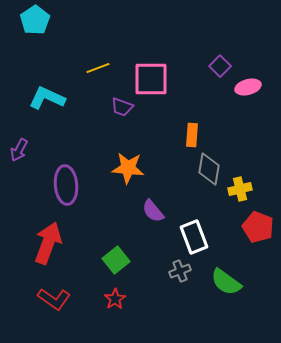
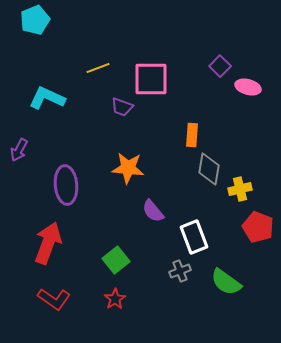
cyan pentagon: rotated 12 degrees clockwise
pink ellipse: rotated 30 degrees clockwise
